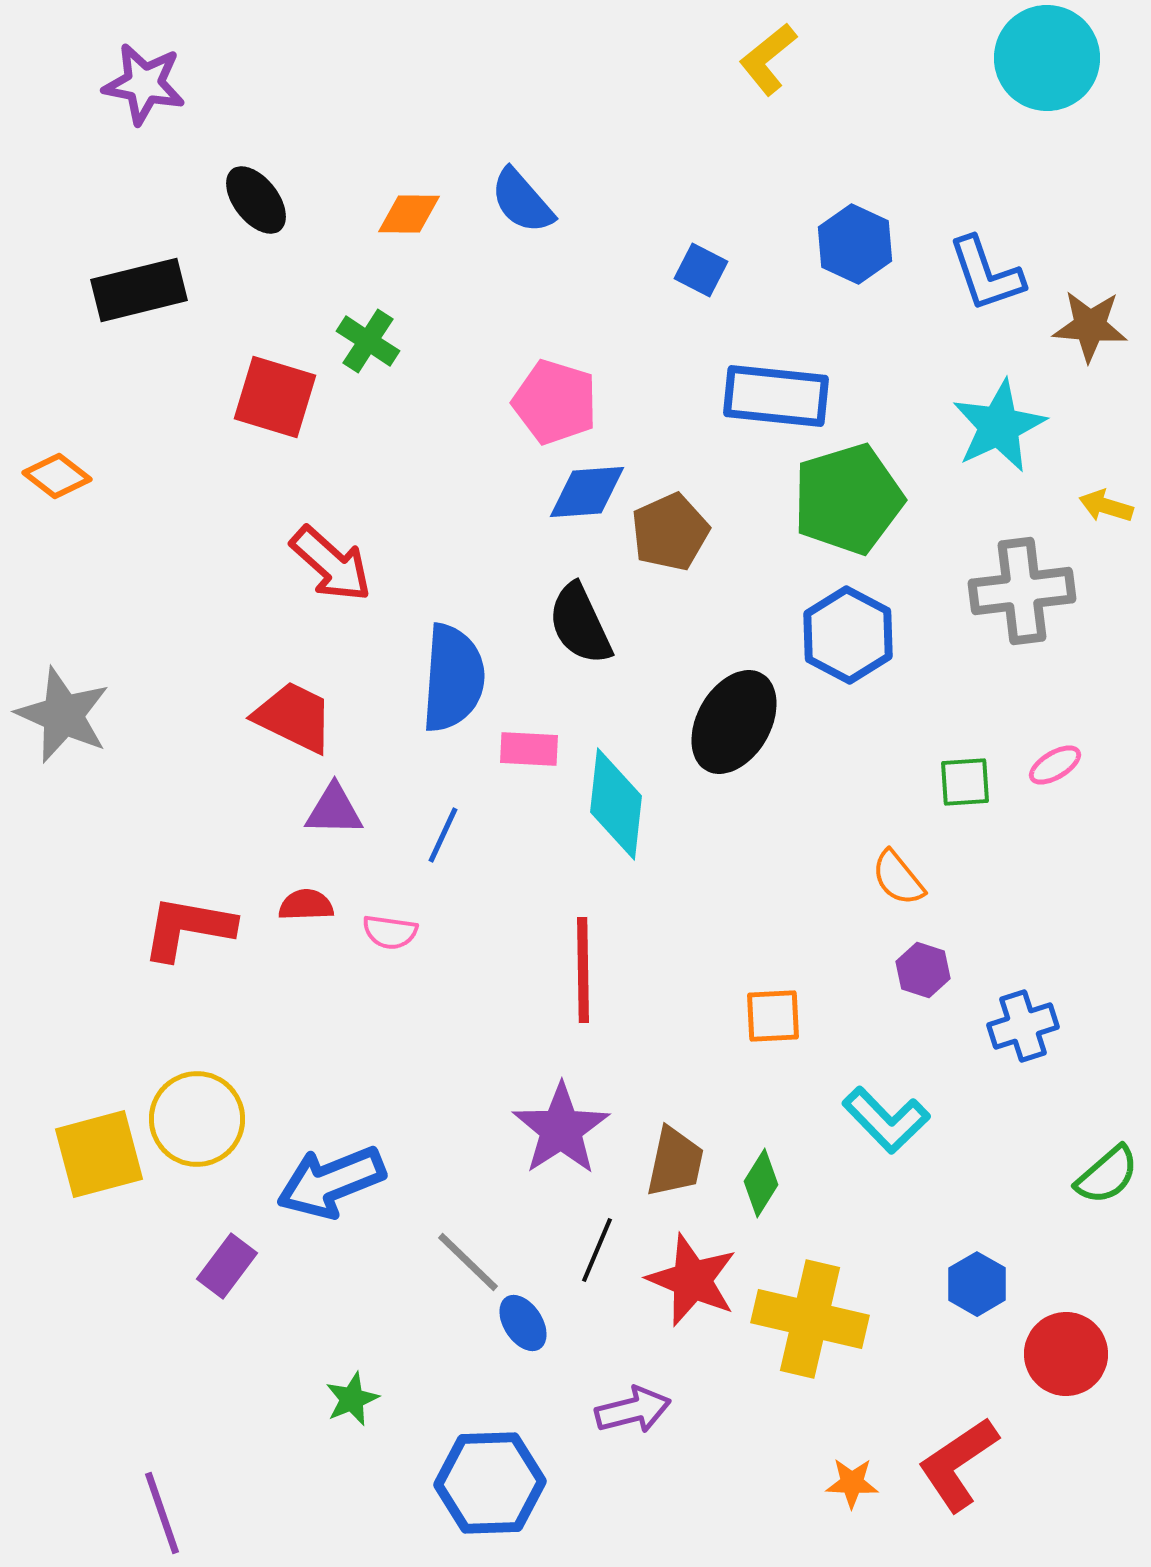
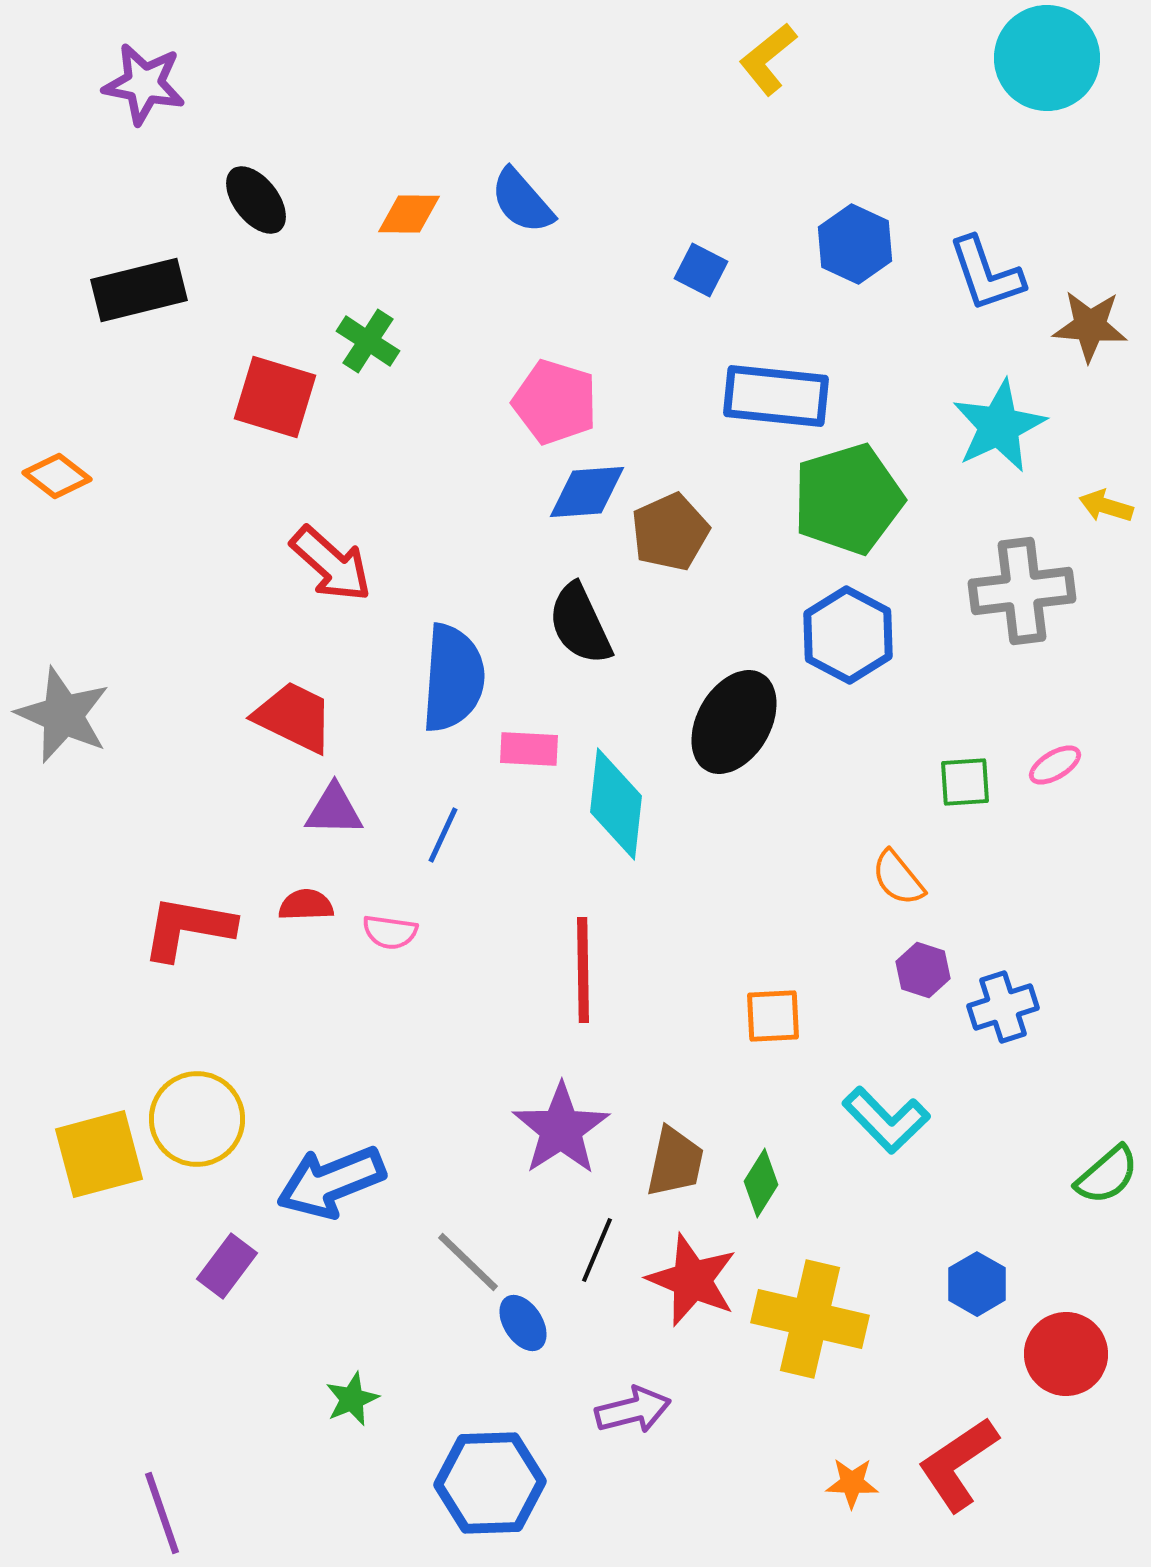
blue cross at (1023, 1026): moved 20 px left, 19 px up
